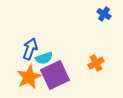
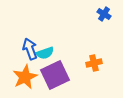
blue arrow: rotated 40 degrees counterclockwise
cyan semicircle: moved 1 px right, 5 px up
orange cross: moved 2 px left; rotated 14 degrees clockwise
orange star: moved 4 px left
